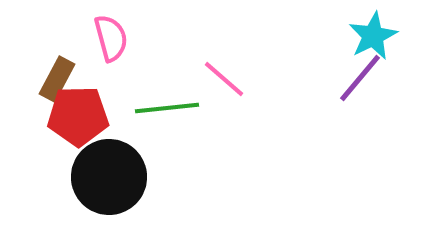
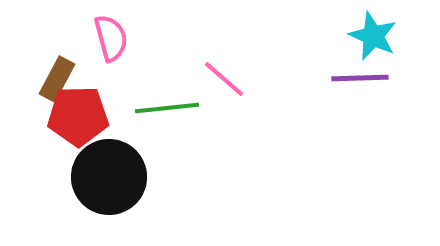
cyan star: rotated 21 degrees counterclockwise
purple line: rotated 48 degrees clockwise
